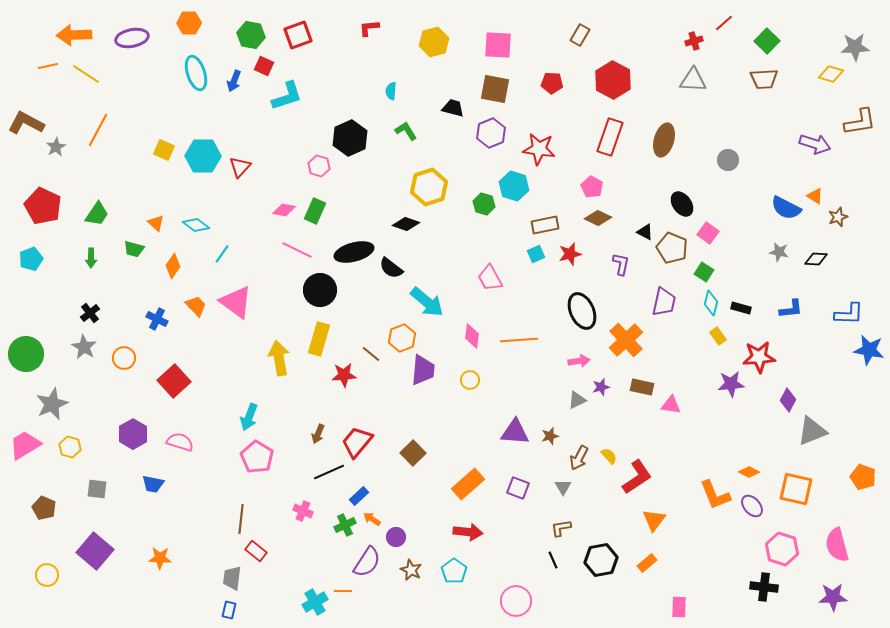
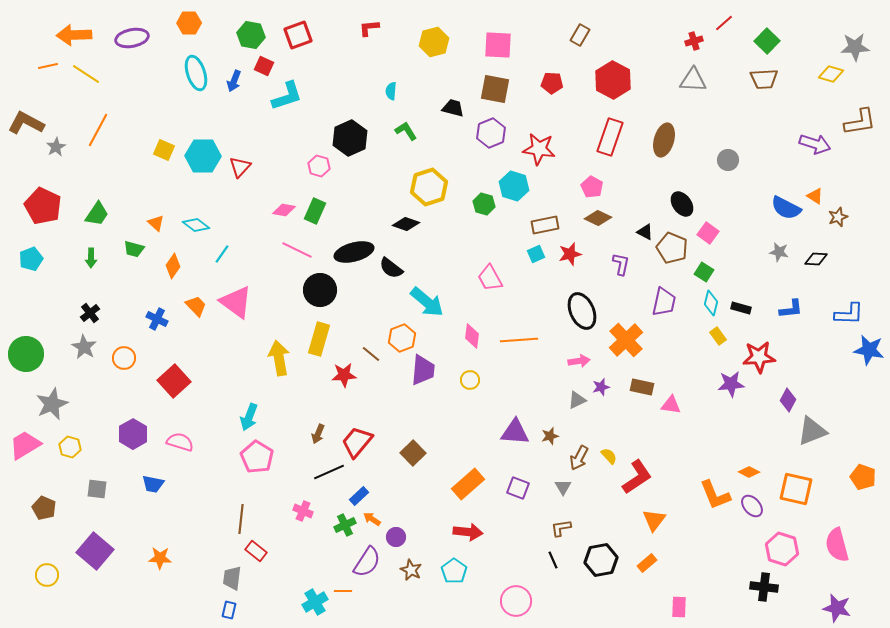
purple star at (833, 597): moved 4 px right, 11 px down; rotated 16 degrees clockwise
